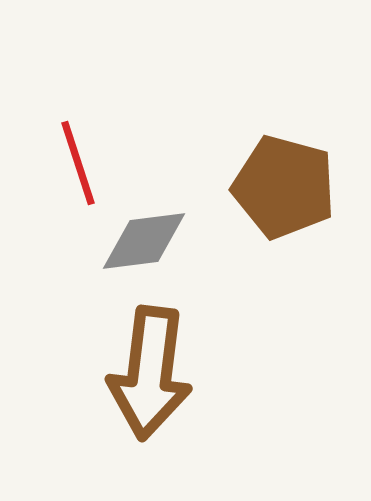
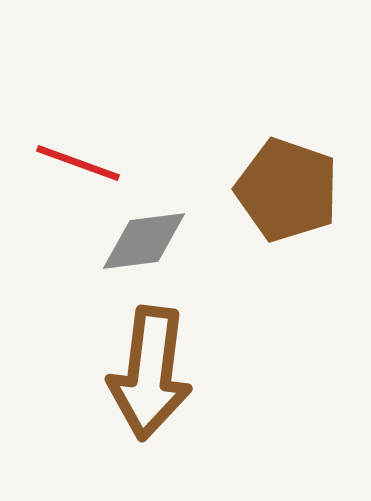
red line: rotated 52 degrees counterclockwise
brown pentagon: moved 3 px right, 3 px down; rotated 4 degrees clockwise
